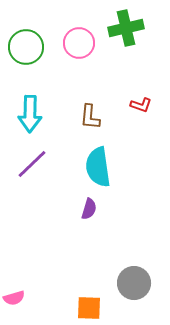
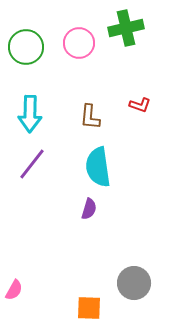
red L-shape: moved 1 px left
purple line: rotated 8 degrees counterclockwise
pink semicircle: moved 8 px up; rotated 45 degrees counterclockwise
